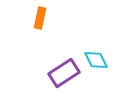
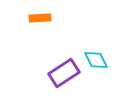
orange rectangle: rotated 75 degrees clockwise
